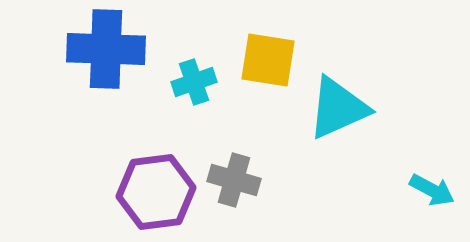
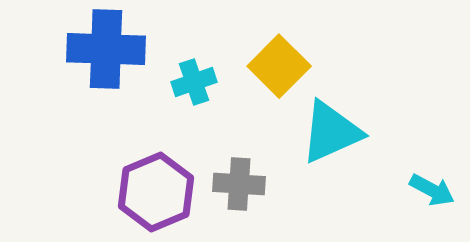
yellow square: moved 11 px right, 6 px down; rotated 36 degrees clockwise
cyan triangle: moved 7 px left, 24 px down
gray cross: moved 5 px right, 4 px down; rotated 12 degrees counterclockwise
purple hexagon: rotated 16 degrees counterclockwise
